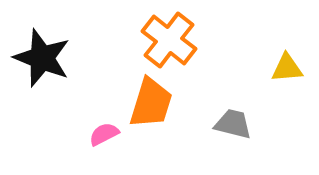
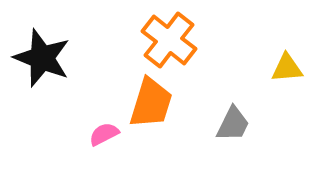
gray trapezoid: rotated 102 degrees clockwise
